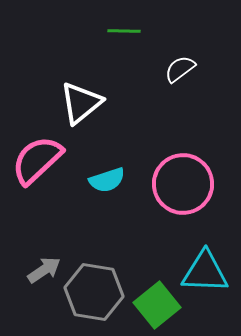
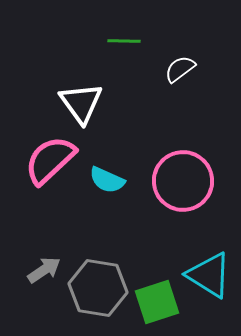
green line: moved 10 px down
white triangle: rotated 27 degrees counterclockwise
pink semicircle: moved 13 px right
cyan semicircle: rotated 42 degrees clockwise
pink circle: moved 3 px up
cyan triangle: moved 4 px right, 3 px down; rotated 30 degrees clockwise
gray hexagon: moved 4 px right, 4 px up
green square: moved 3 px up; rotated 21 degrees clockwise
